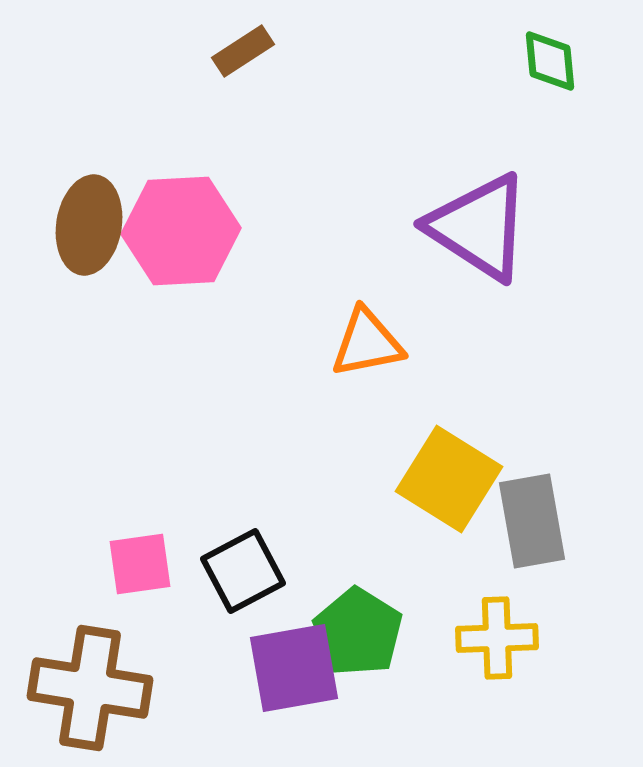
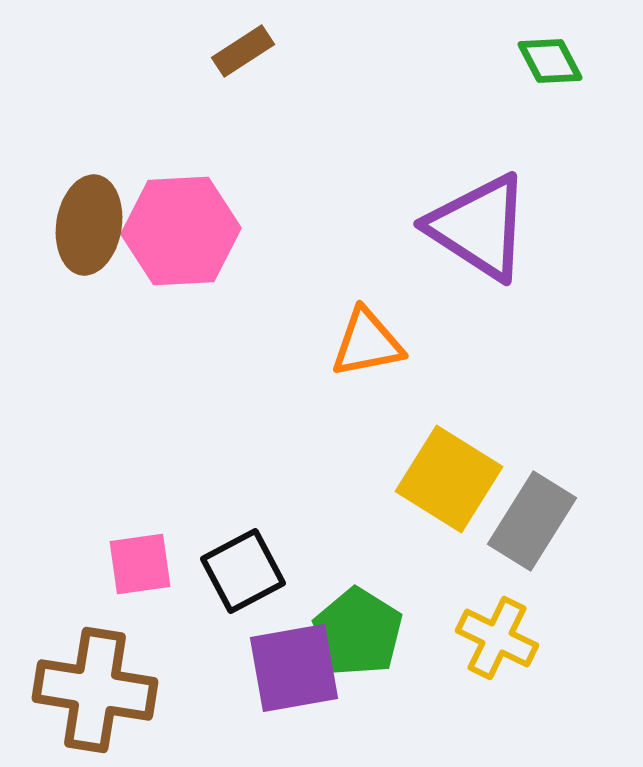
green diamond: rotated 22 degrees counterclockwise
gray rectangle: rotated 42 degrees clockwise
yellow cross: rotated 28 degrees clockwise
brown cross: moved 5 px right, 2 px down
